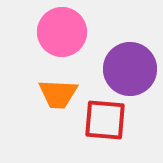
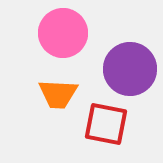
pink circle: moved 1 px right, 1 px down
red square: moved 1 px right, 4 px down; rotated 6 degrees clockwise
